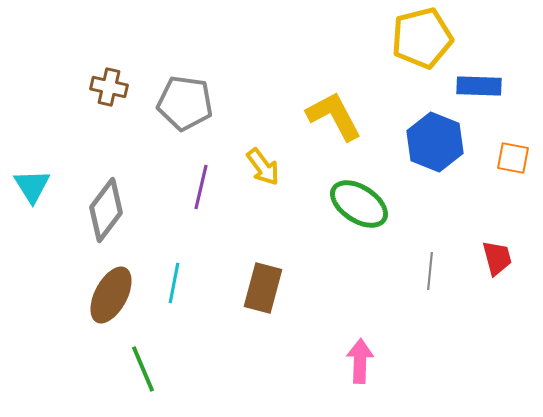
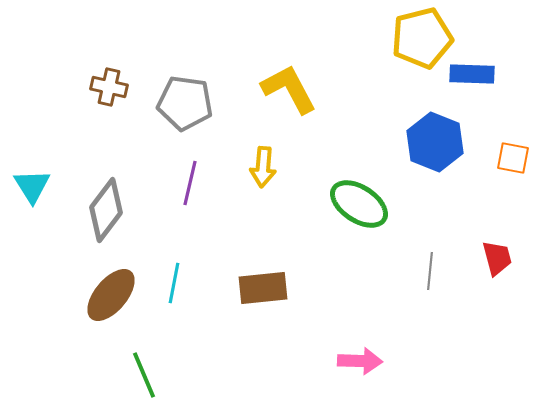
blue rectangle: moved 7 px left, 12 px up
yellow L-shape: moved 45 px left, 27 px up
yellow arrow: rotated 42 degrees clockwise
purple line: moved 11 px left, 4 px up
brown rectangle: rotated 69 degrees clockwise
brown ellipse: rotated 12 degrees clockwise
pink arrow: rotated 90 degrees clockwise
green line: moved 1 px right, 6 px down
